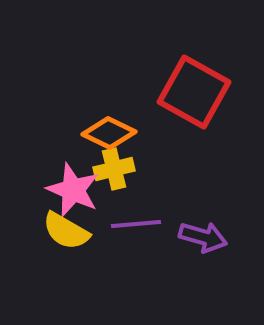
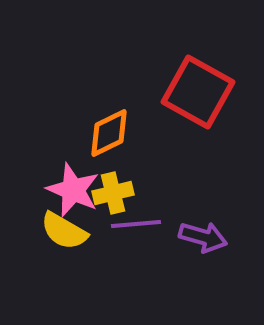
red square: moved 4 px right
orange diamond: rotated 52 degrees counterclockwise
yellow cross: moved 1 px left, 24 px down
yellow semicircle: moved 2 px left
